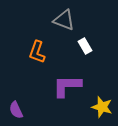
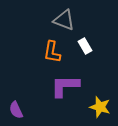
orange L-shape: moved 15 px right; rotated 10 degrees counterclockwise
purple L-shape: moved 2 px left
yellow star: moved 2 px left
